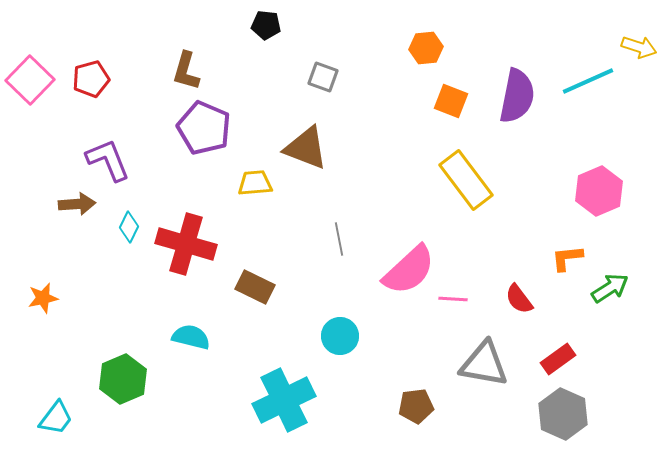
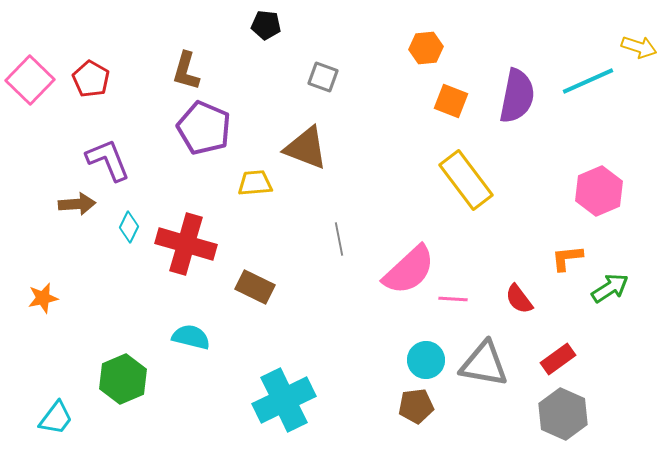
red pentagon: rotated 27 degrees counterclockwise
cyan circle: moved 86 px right, 24 px down
